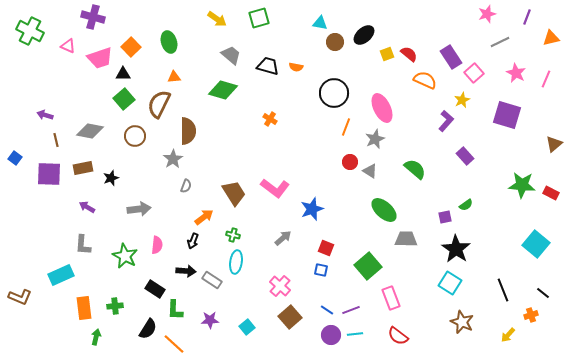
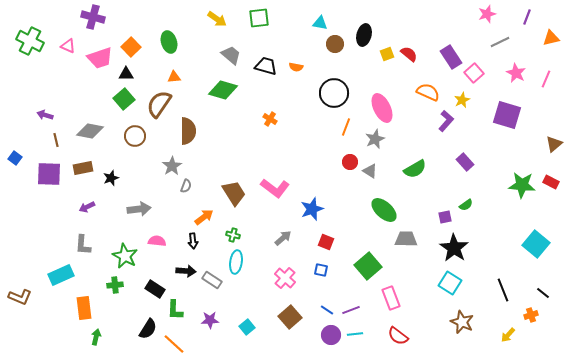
green square at (259, 18): rotated 10 degrees clockwise
green cross at (30, 31): moved 10 px down
black ellipse at (364, 35): rotated 35 degrees counterclockwise
brown circle at (335, 42): moved 2 px down
black trapezoid at (268, 66): moved 2 px left
black triangle at (123, 74): moved 3 px right
orange semicircle at (425, 80): moved 3 px right, 12 px down
brown semicircle at (159, 104): rotated 8 degrees clockwise
purple rectangle at (465, 156): moved 6 px down
gray star at (173, 159): moved 1 px left, 7 px down
green semicircle at (415, 169): rotated 110 degrees clockwise
red rectangle at (551, 193): moved 11 px up
purple arrow at (87, 207): rotated 56 degrees counterclockwise
black arrow at (193, 241): rotated 28 degrees counterclockwise
pink semicircle at (157, 245): moved 4 px up; rotated 90 degrees counterclockwise
red square at (326, 248): moved 6 px up
black star at (456, 249): moved 2 px left, 1 px up
pink cross at (280, 286): moved 5 px right, 8 px up
green cross at (115, 306): moved 21 px up
